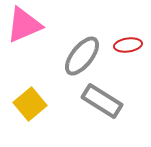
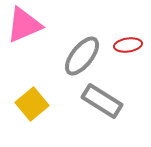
yellow square: moved 2 px right
